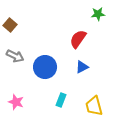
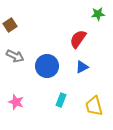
brown square: rotated 16 degrees clockwise
blue circle: moved 2 px right, 1 px up
